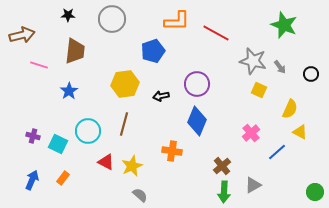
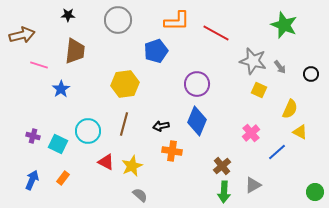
gray circle: moved 6 px right, 1 px down
blue pentagon: moved 3 px right
blue star: moved 8 px left, 2 px up
black arrow: moved 30 px down
